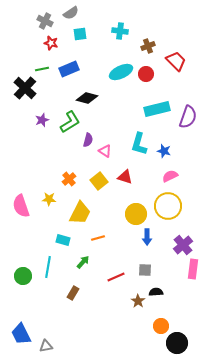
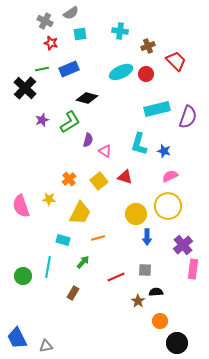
orange circle at (161, 326): moved 1 px left, 5 px up
blue trapezoid at (21, 334): moved 4 px left, 4 px down
